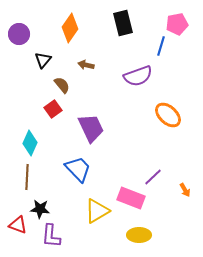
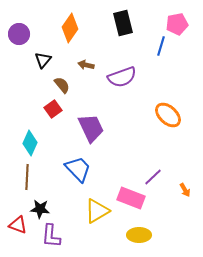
purple semicircle: moved 16 px left, 1 px down
